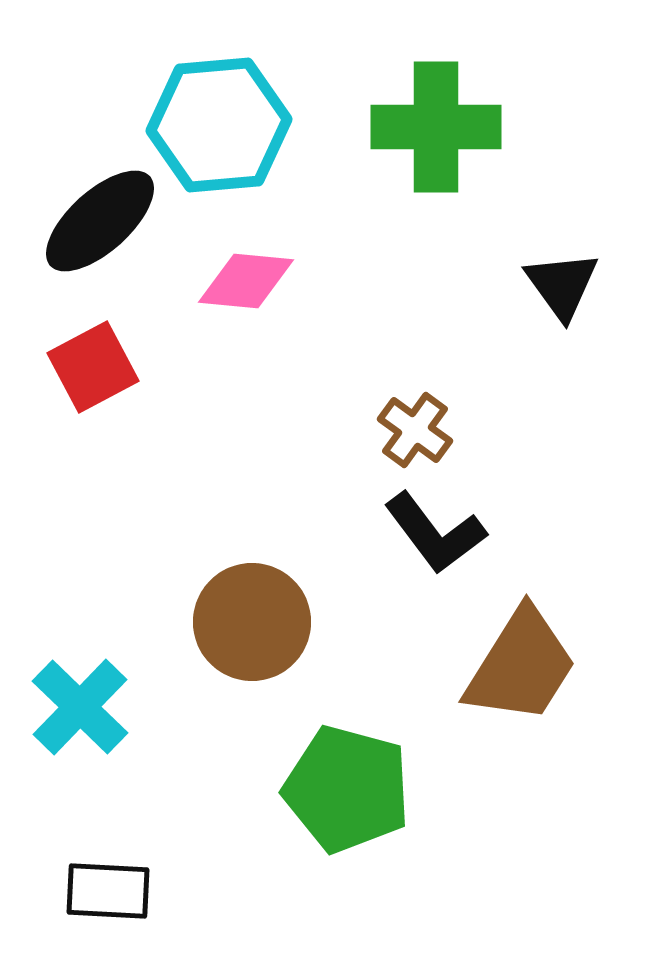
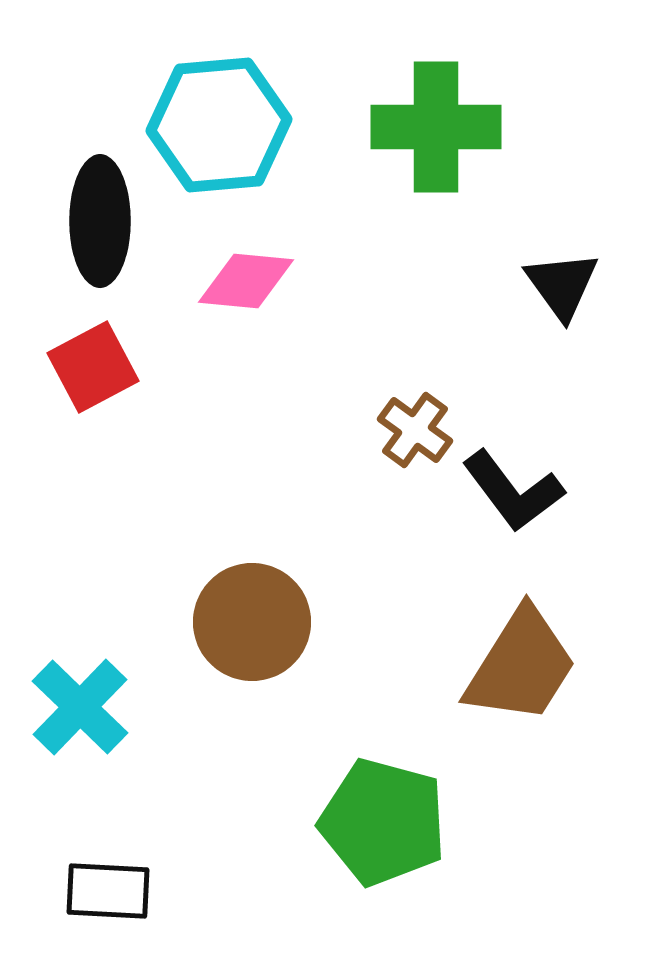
black ellipse: rotated 48 degrees counterclockwise
black L-shape: moved 78 px right, 42 px up
green pentagon: moved 36 px right, 33 px down
